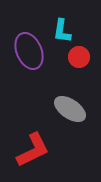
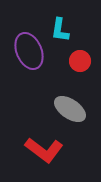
cyan L-shape: moved 2 px left, 1 px up
red circle: moved 1 px right, 4 px down
red L-shape: moved 11 px right; rotated 63 degrees clockwise
